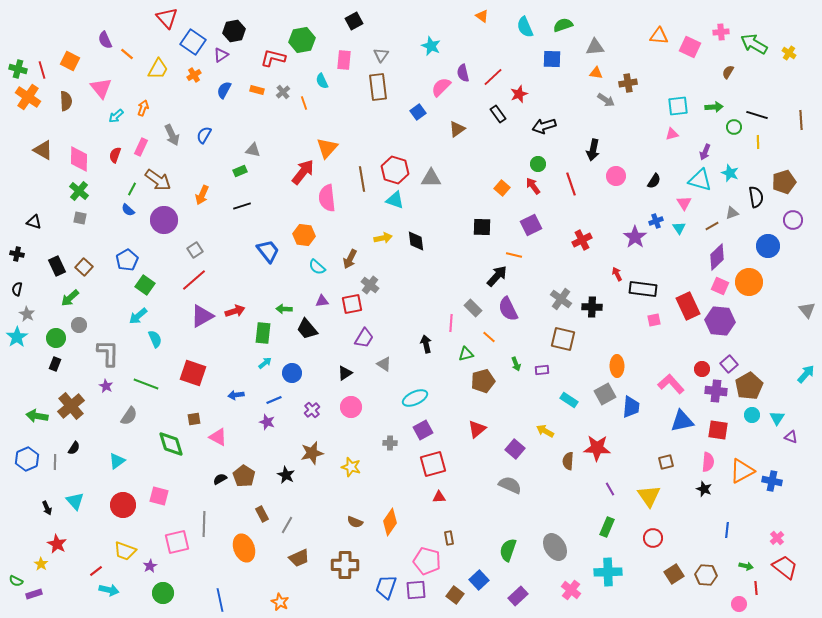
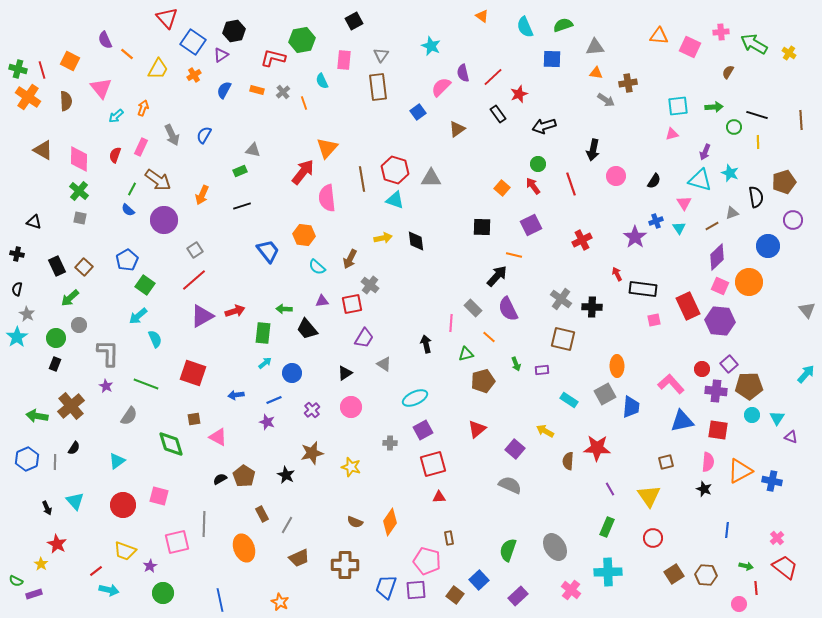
brown pentagon at (749, 386): rotated 28 degrees clockwise
orange triangle at (742, 471): moved 2 px left
